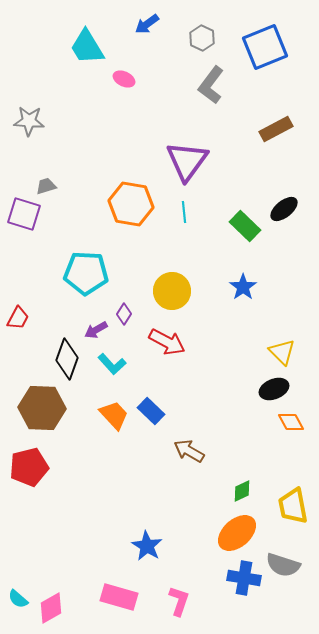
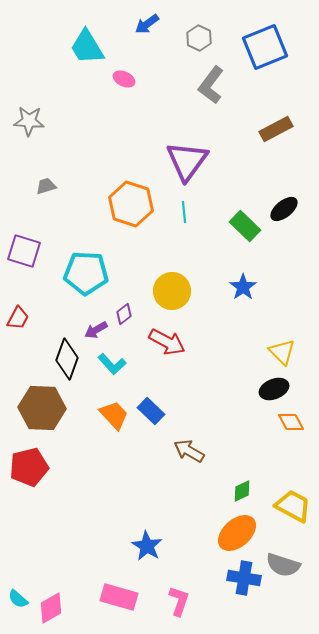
gray hexagon at (202, 38): moved 3 px left
orange hexagon at (131, 204): rotated 9 degrees clockwise
purple square at (24, 214): moved 37 px down
purple diamond at (124, 314): rotated 20 degrees clockwise
yellow trapezoid at (293, 506): rotated 129 degrees clockwise
